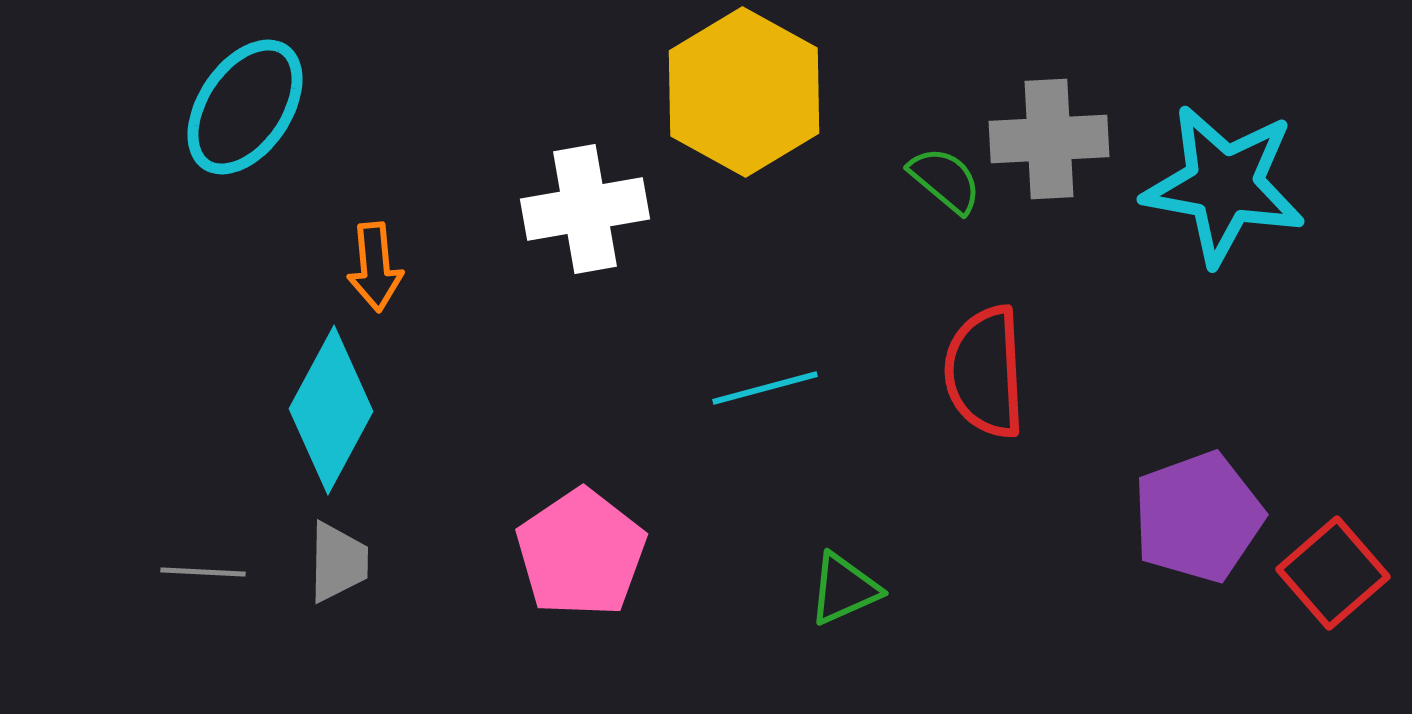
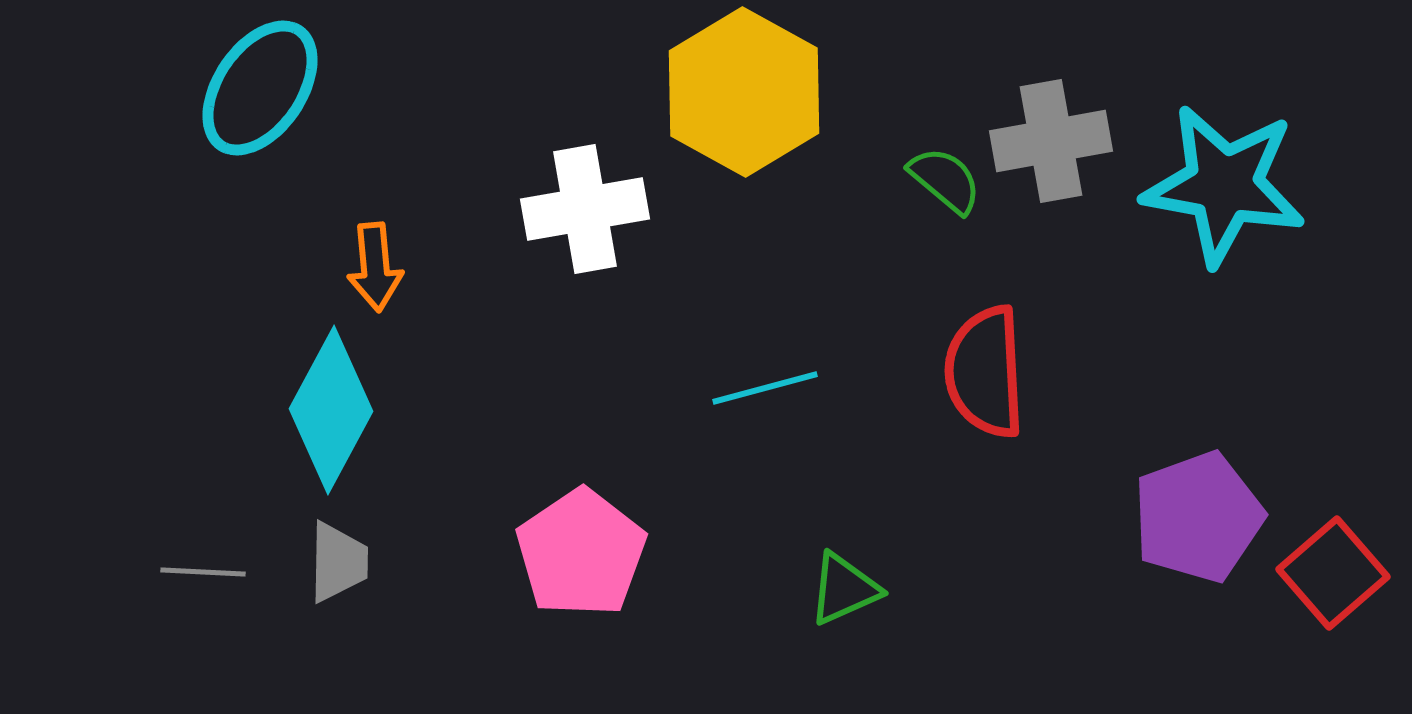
cyan ellipse: moved 15 px right, 19 px up
gray cross: moved 2 px right, 2 px down; rotated 7 degrees counterclockwise
